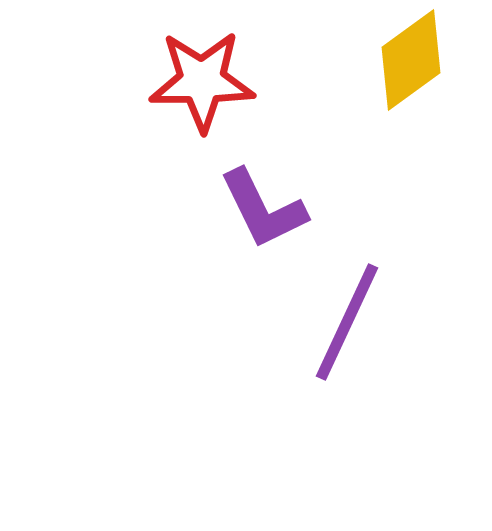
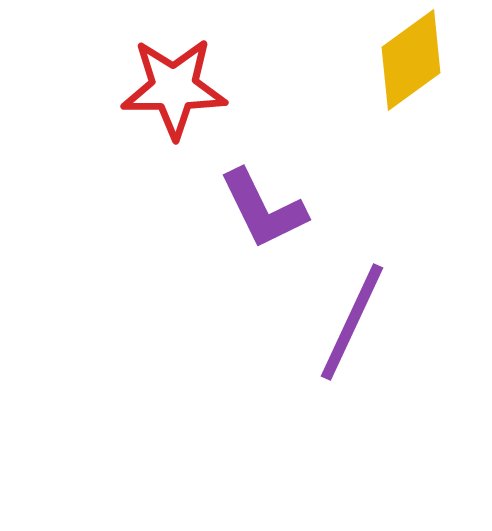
red star: moved 28 px left, 7 px down
purple line: moved 5 px right
